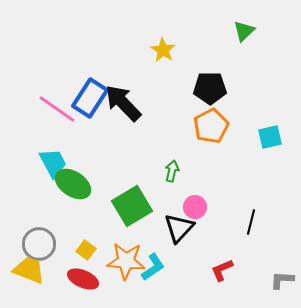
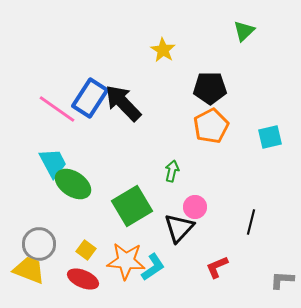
red L-shape: moved 5 px left, 3 px up
